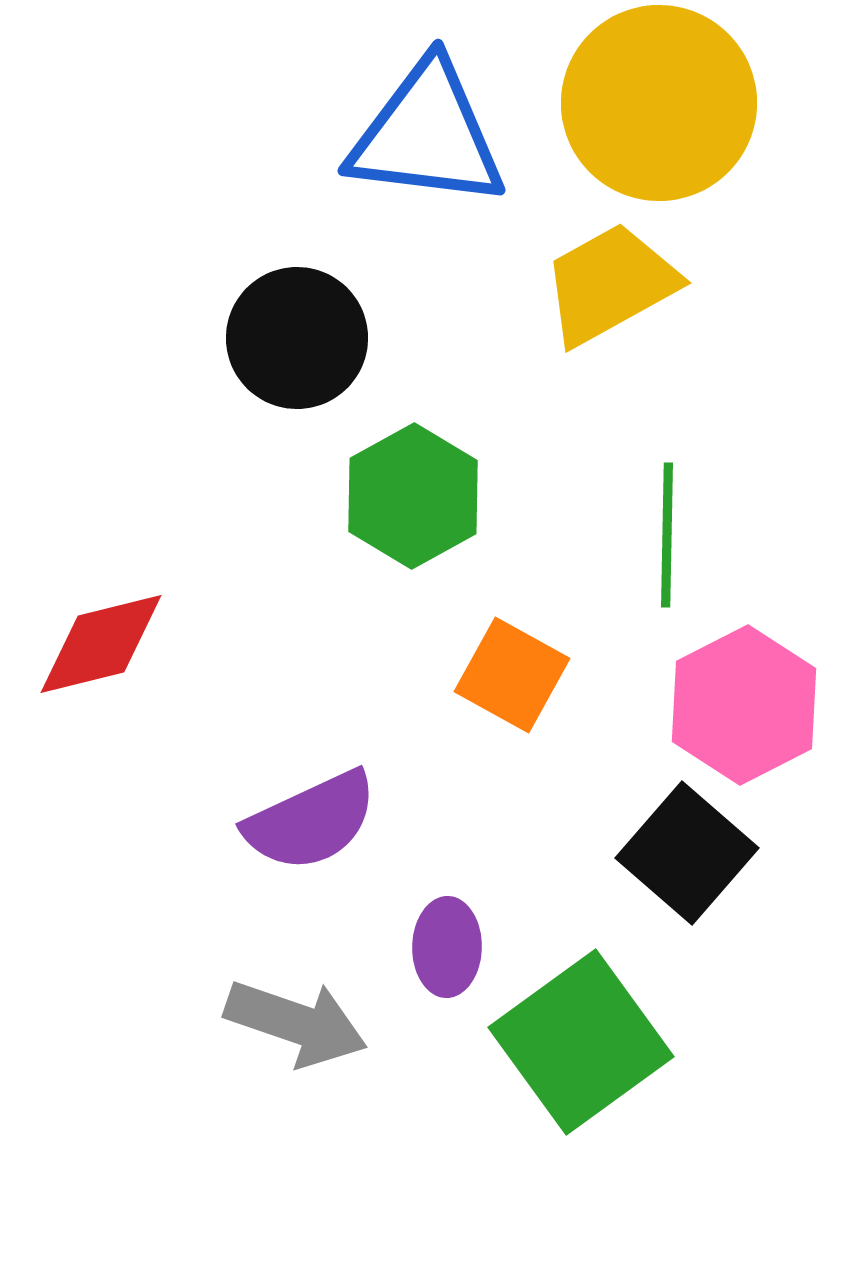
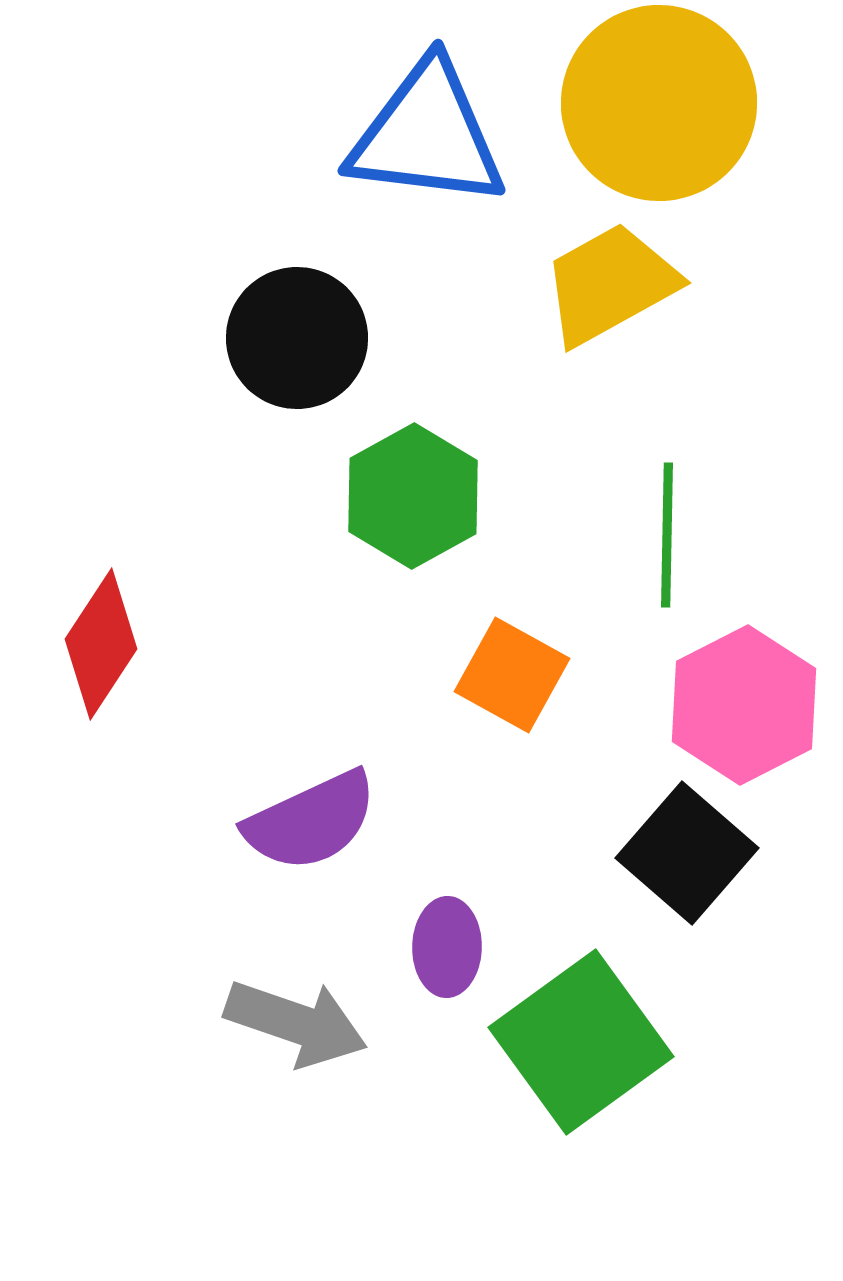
red diamond: rotated 43 degrees counterclockwise
